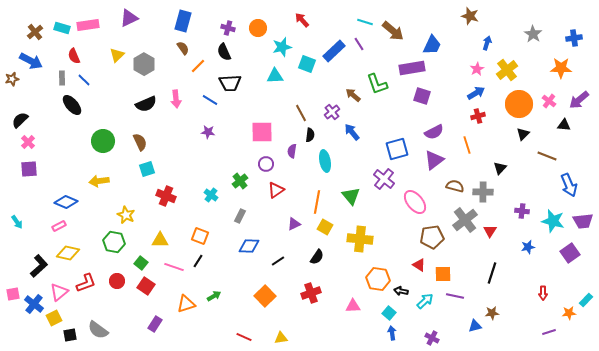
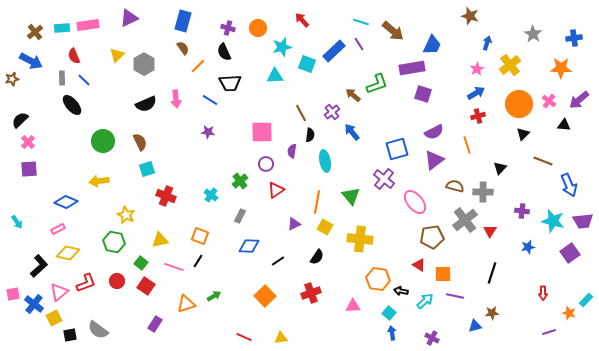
cyan line at (365, 22): moved 4 px left
cyan rectangle at (62, 28): rotated 21 degrees counterclockwise
yellow cross at (507, 70): moved 3 px right, 5 px up
green L-shape at (377, 84): rotated 90 degrees counterclockwise
purple square at (422, 96): moved 1 px right, 2 px up
brown line at (547, 156): moved 4 px left, 5 px down
pink rectangle at (59, 226): moved 1 px left, 3 px down
yellow triangle at (160, 240): rotated 12 degrees counterclockwise
orange star at (569, 313): rotated 24 degrees clockwise
